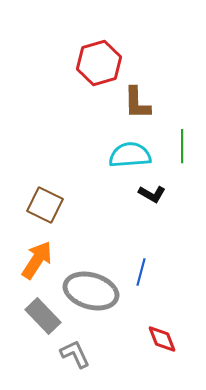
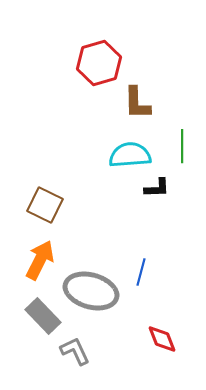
black L-shape: moved 5 px right, 6 px up; rotated 32 degrees counterclockwise
orange arrow: moved 3 px right; rotated 6 degrees counterclockwise
gray L-shape: moved 3 px up
